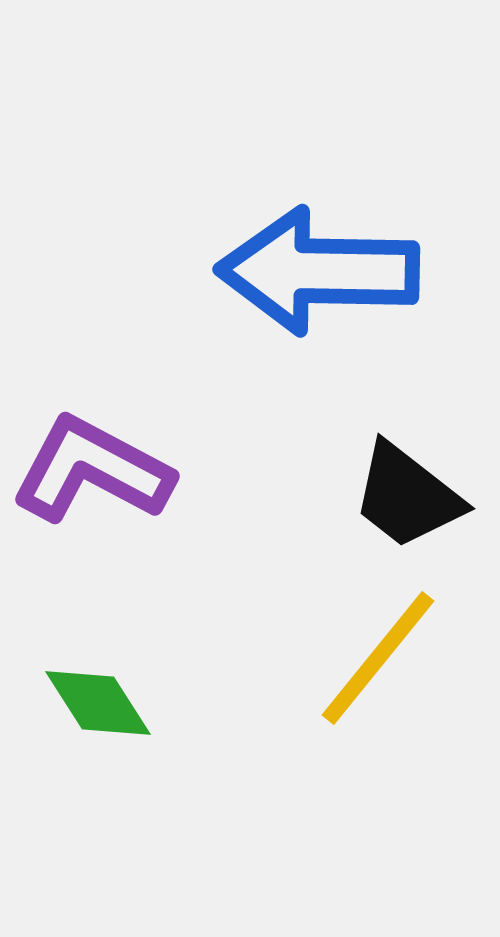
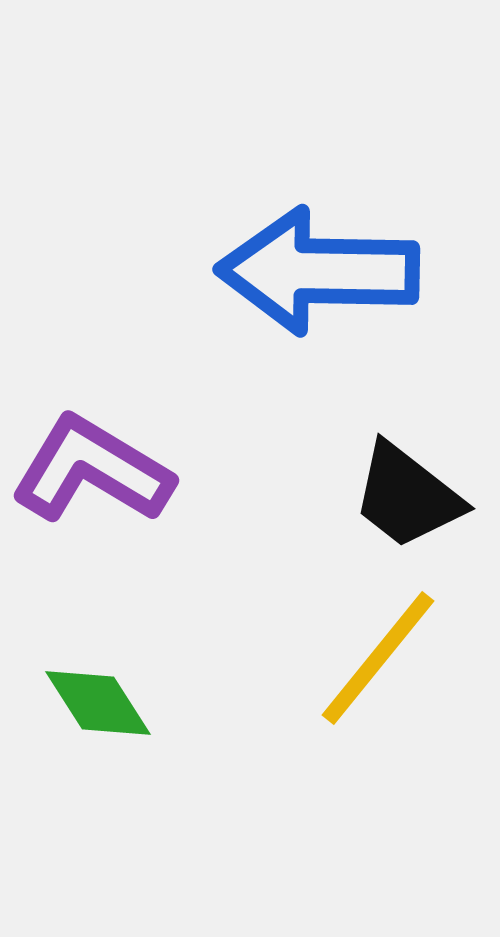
purple L-shape: rotated 3 degrees clockwise
